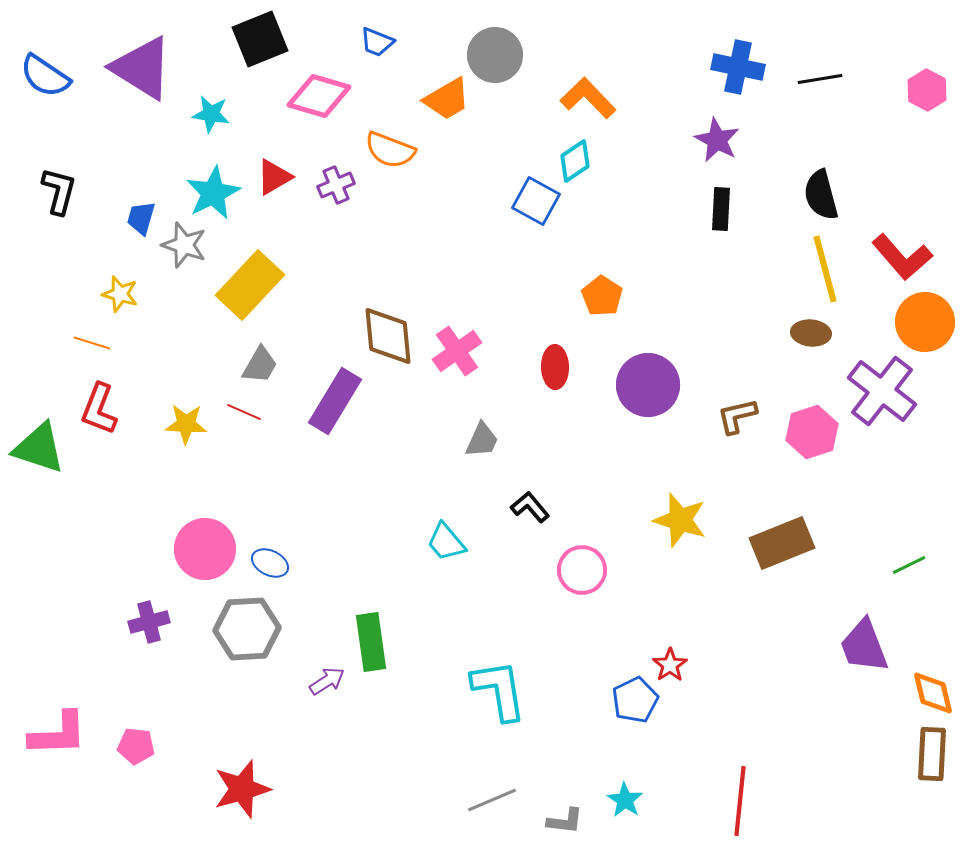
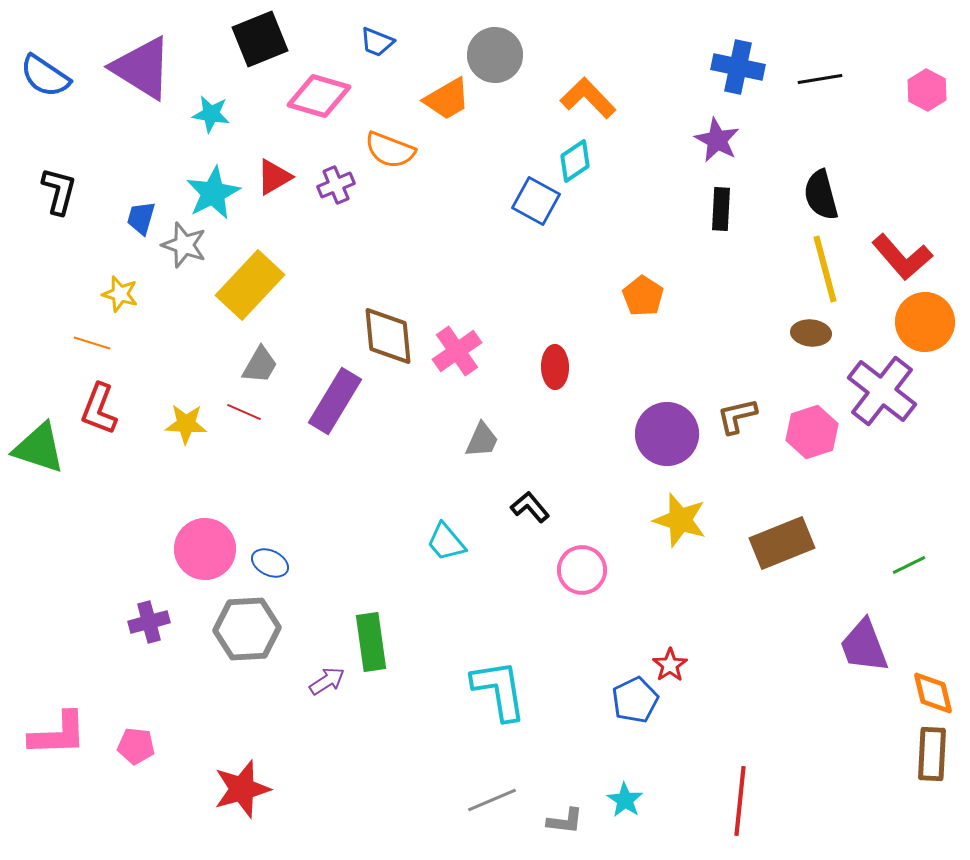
orange pentagon at (602, 296): moved 41 px right
purple circle at (648, 385): moved 19 px right, 49 px down
